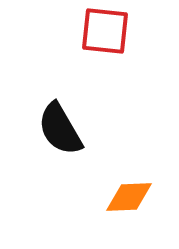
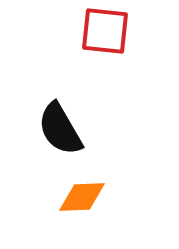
orange diamond: moved 47 px left
